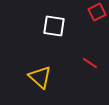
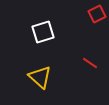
red square: moved 2 px down
white square: moved 11 px left, 6 px down; rotated 25 degrees counterclockwise
